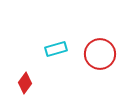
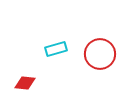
red diamond: rotated 60 degrees clockwise
